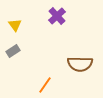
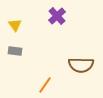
gray rectangle: moved 2 px right; rotated 40 degrees clockwise
brown semicircle: moved 1 px right, 1 px down
